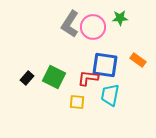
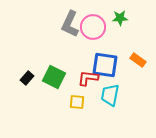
gray L-shape: rotated 8 degrees counterclockwise
